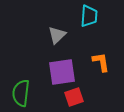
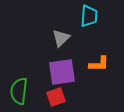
gray triangle: moved 4 px right, 3 px down
orange L-shape: moved 2 px left, 2 px down; rotated 100 degrees clockwise
green semicircle: moved 2 px left, 2 px up
red square: moved 18 px left
